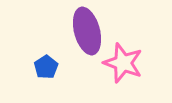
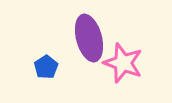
purple ellipse: moved 2 px right, 7 px down
